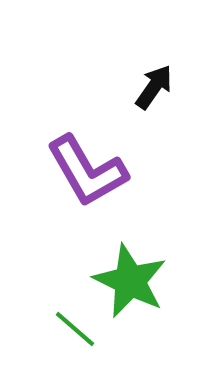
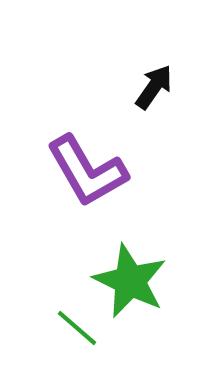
green line: moved 2 px right, 1 px up
